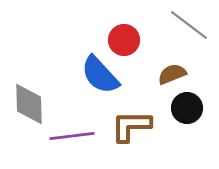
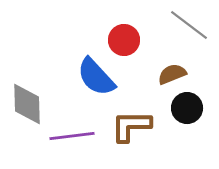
blue semicircle: moved 4 px left, 2 px down
gray diamond: moved 2 px left
